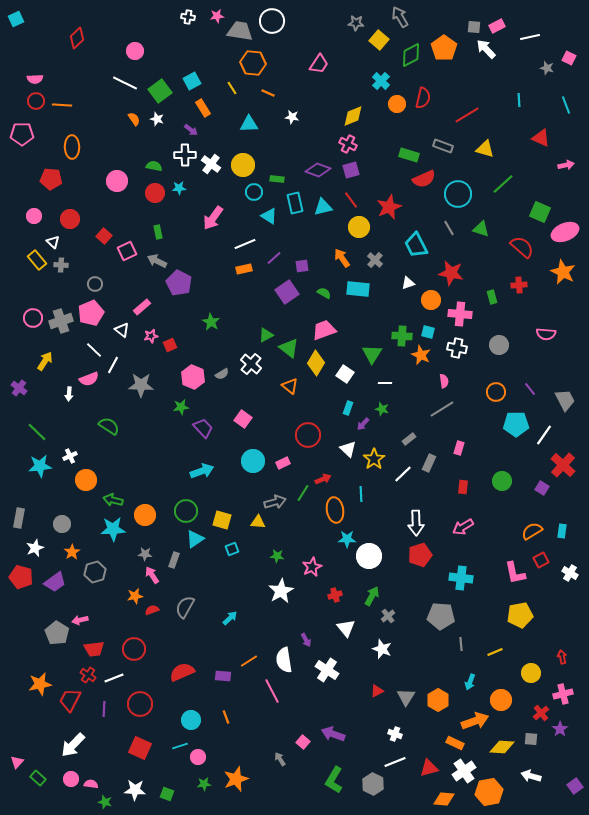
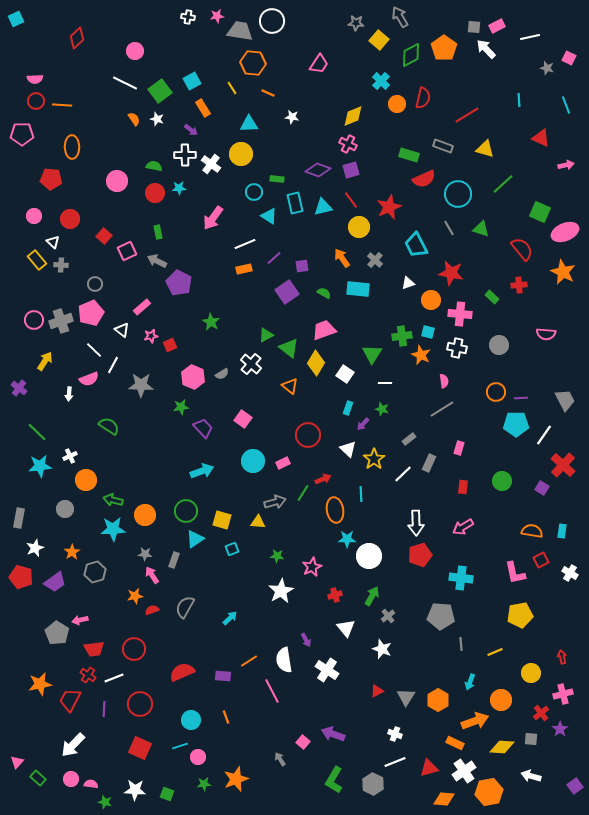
yellow circle at (243, 165): moved 2 px left, 11 px up
red semicircle at (522, 247): moved 2 px down; rotated 10 degrees clockwise
green rectangle at (492, 297): rotated 32 degrees counterclockwise
pink circle at (33, 318): moved 1 px right, 2 px down
green cross at (402, 336): rotated 12 degrees counterclockwise
purple line at (530, 389): moved 9 px left, 9 px down; rotated 56 degrees counterclockwise
gray circle at (62, 524): moved 3 px right, 15 px up
orange semicircle at (532, 531): rotated 40 degrees clockwise
